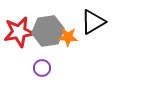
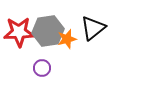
black triangle: moved 6 px down; rotated 8 degrees counterclockwise
red star: rotated 8 degrees clockwise
orange star: moved 1 px left, 2 px down; rotated 18 degrees counterclockwise
